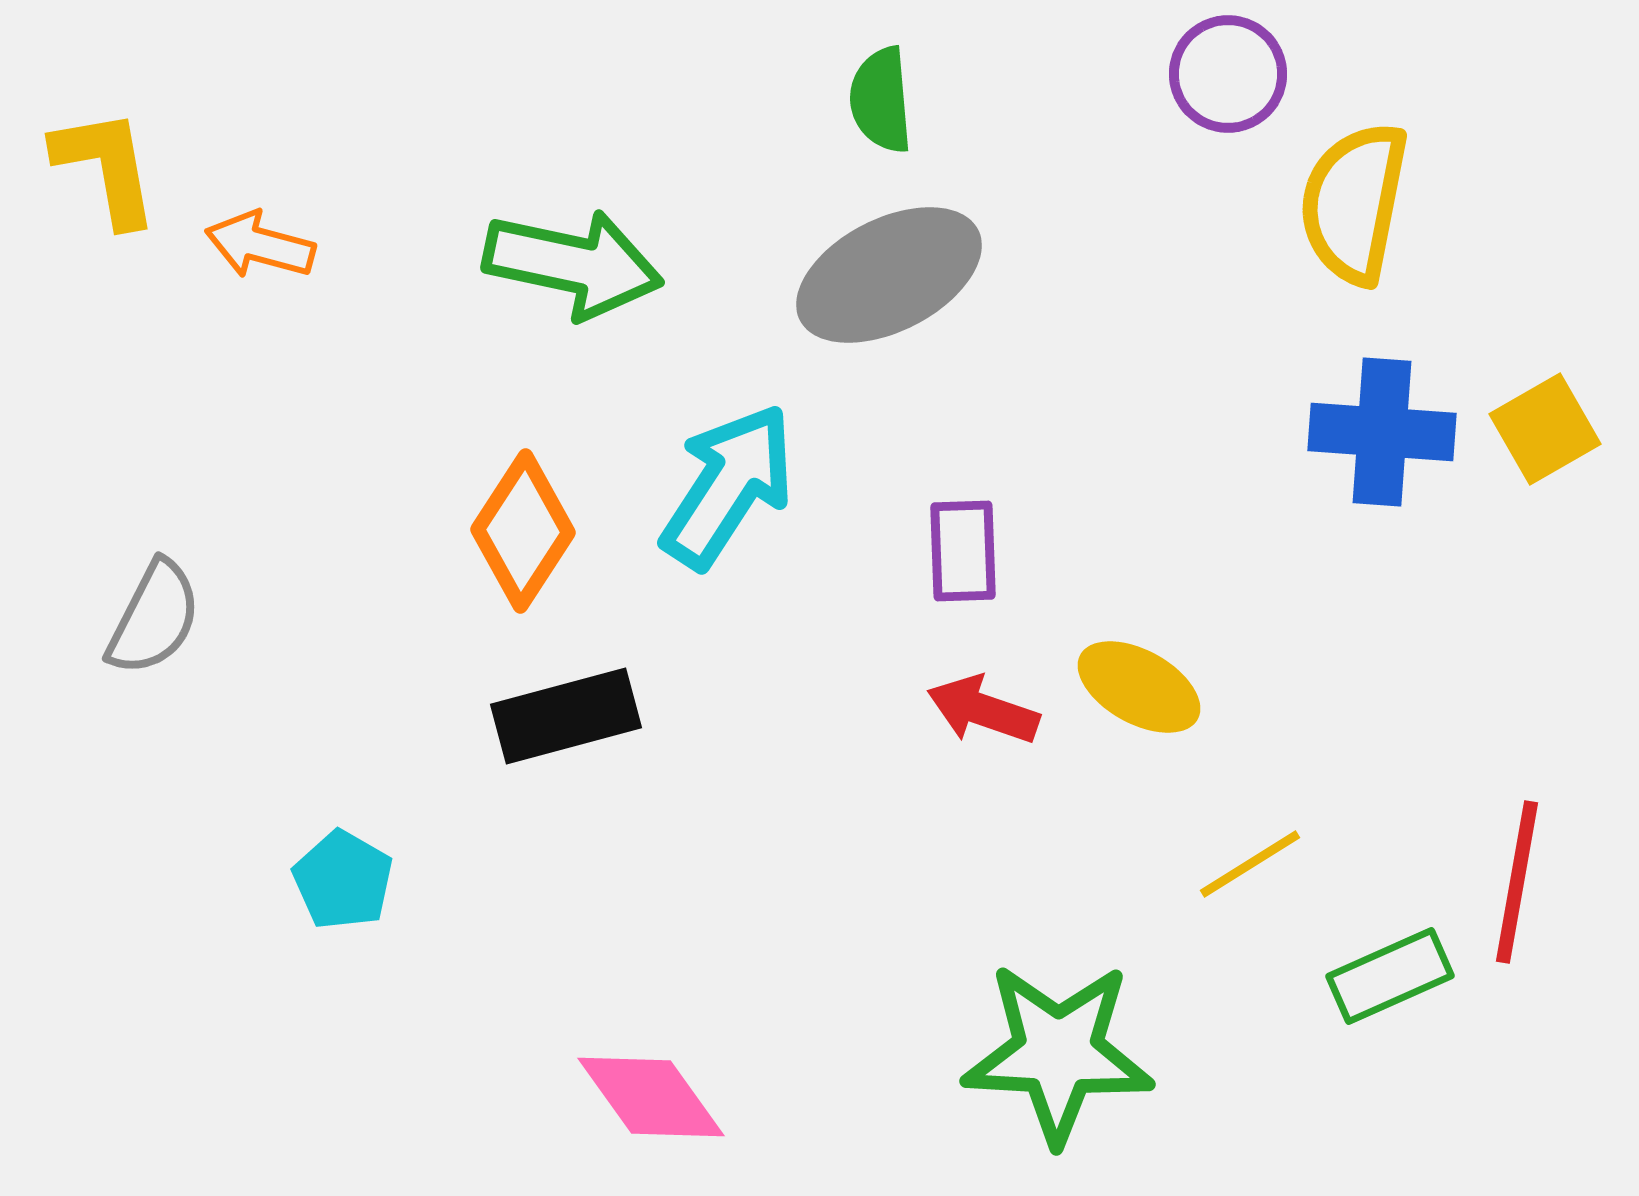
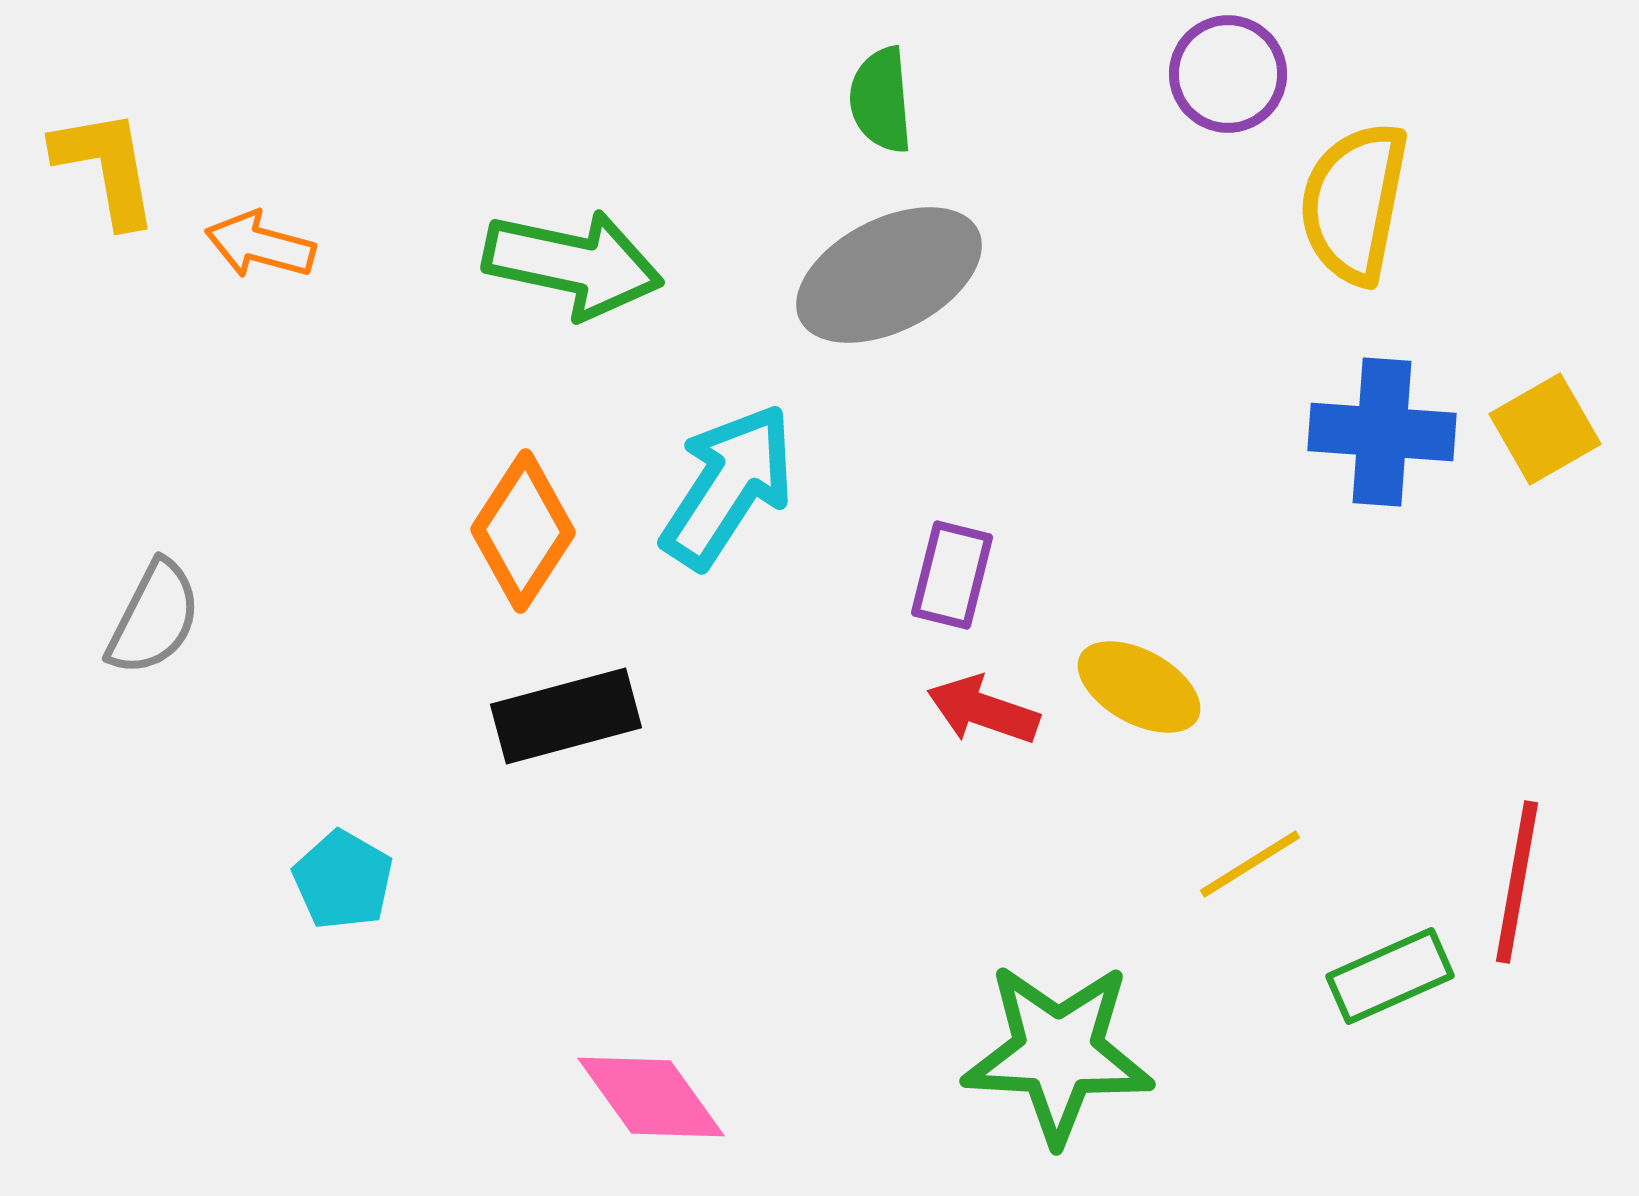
purple rectangle: moved 11 px left, 24 px down; rotated 16 degrees clockwise
